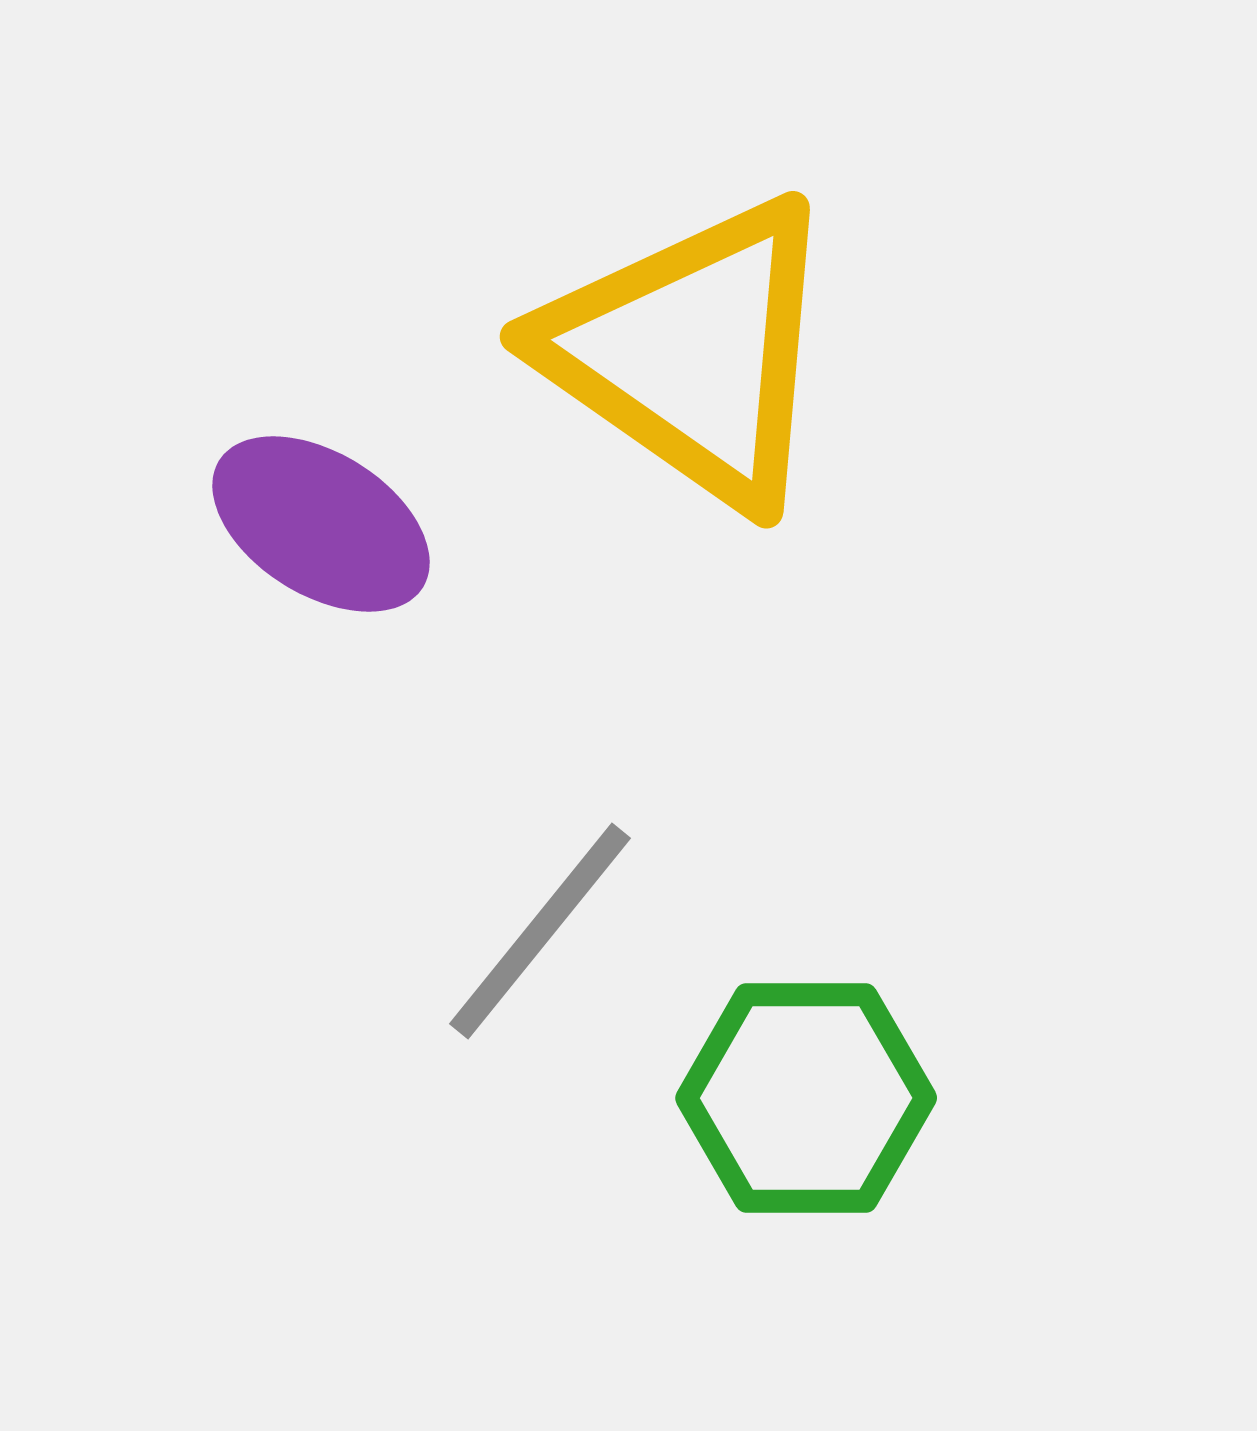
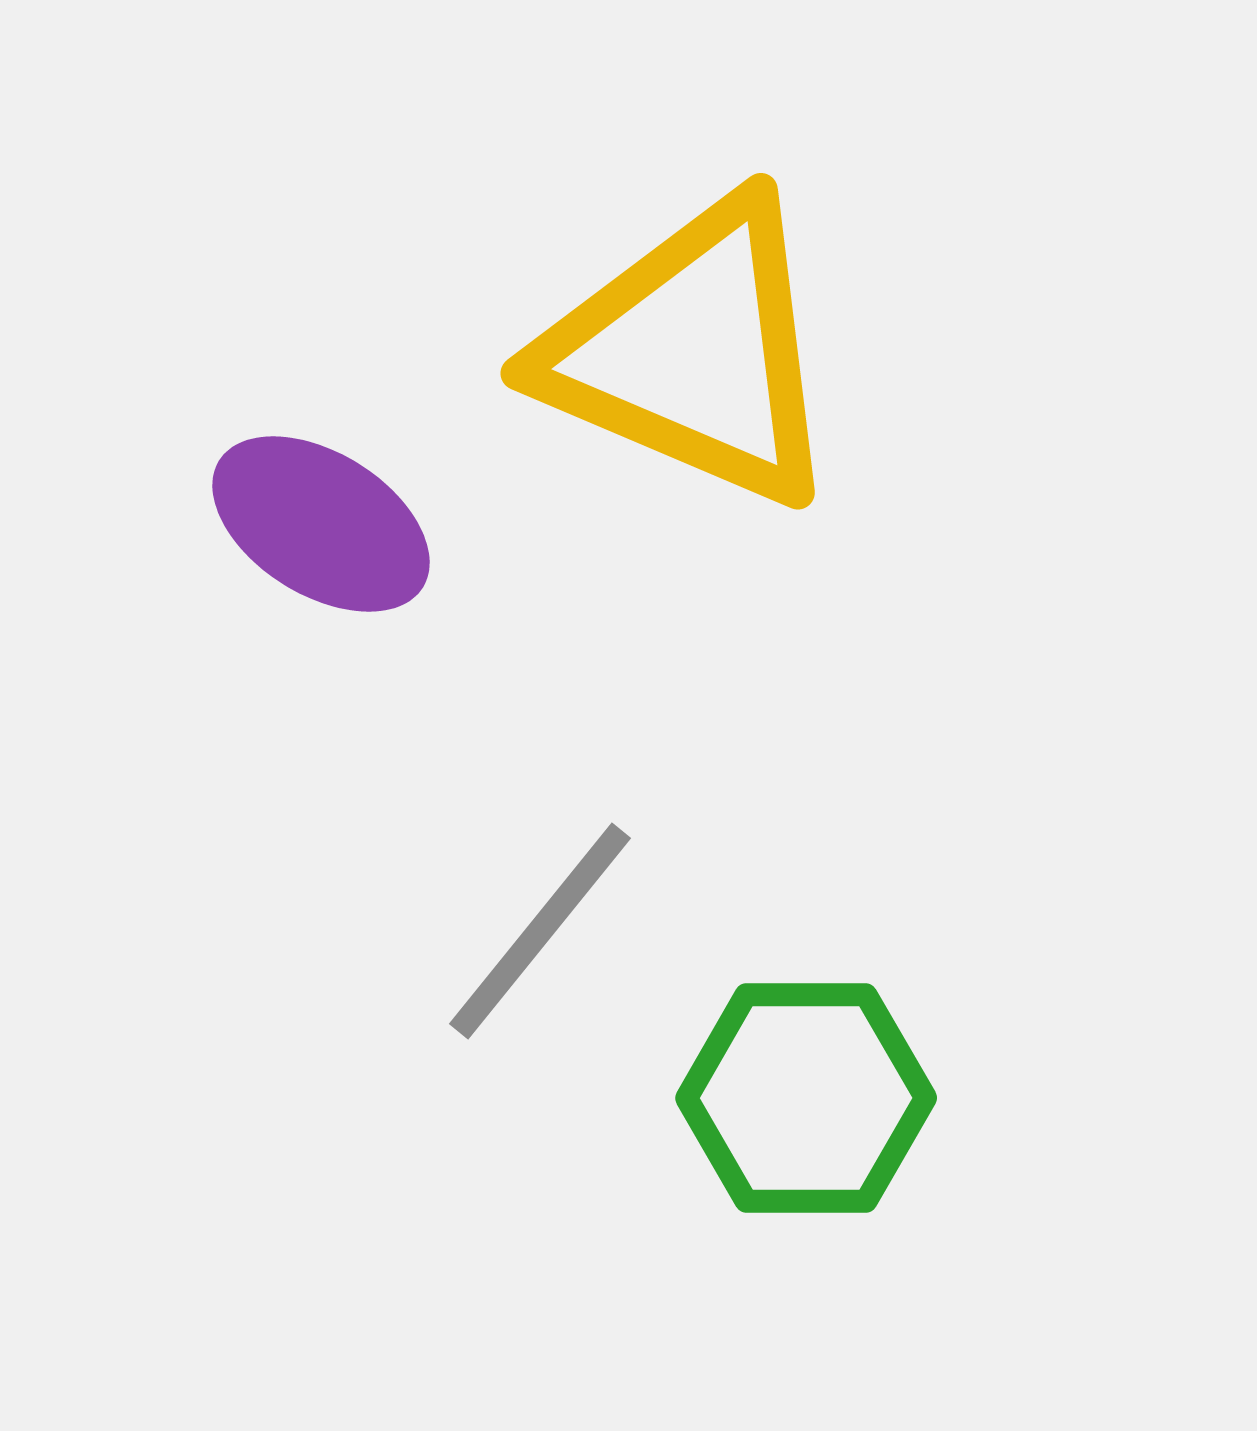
yellow triangle: rotated 12 degrees counterclockwise
